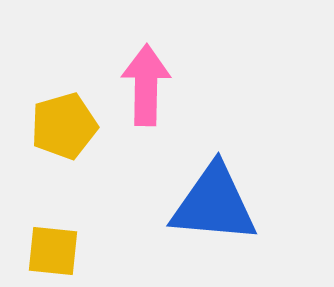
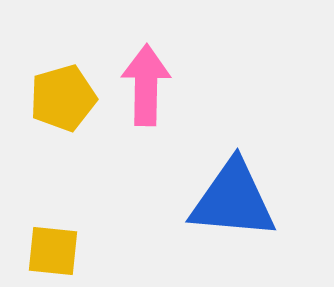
yellow pentagon: moved 1 px left, 28 px up
blue triangle: moved 19 px right, 4 px up
